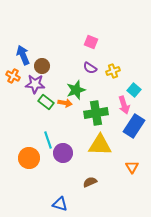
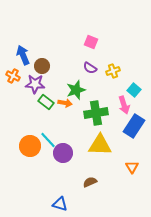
cyan line: rotated 24 degrees counterclockwise
orange circle: moved 1 px right, 12 px up
